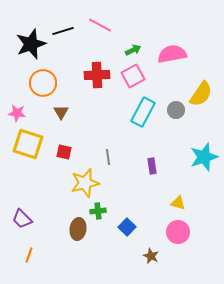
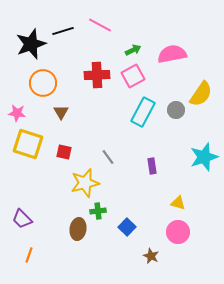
gray line: rotated 28 degrees counterclockwise
